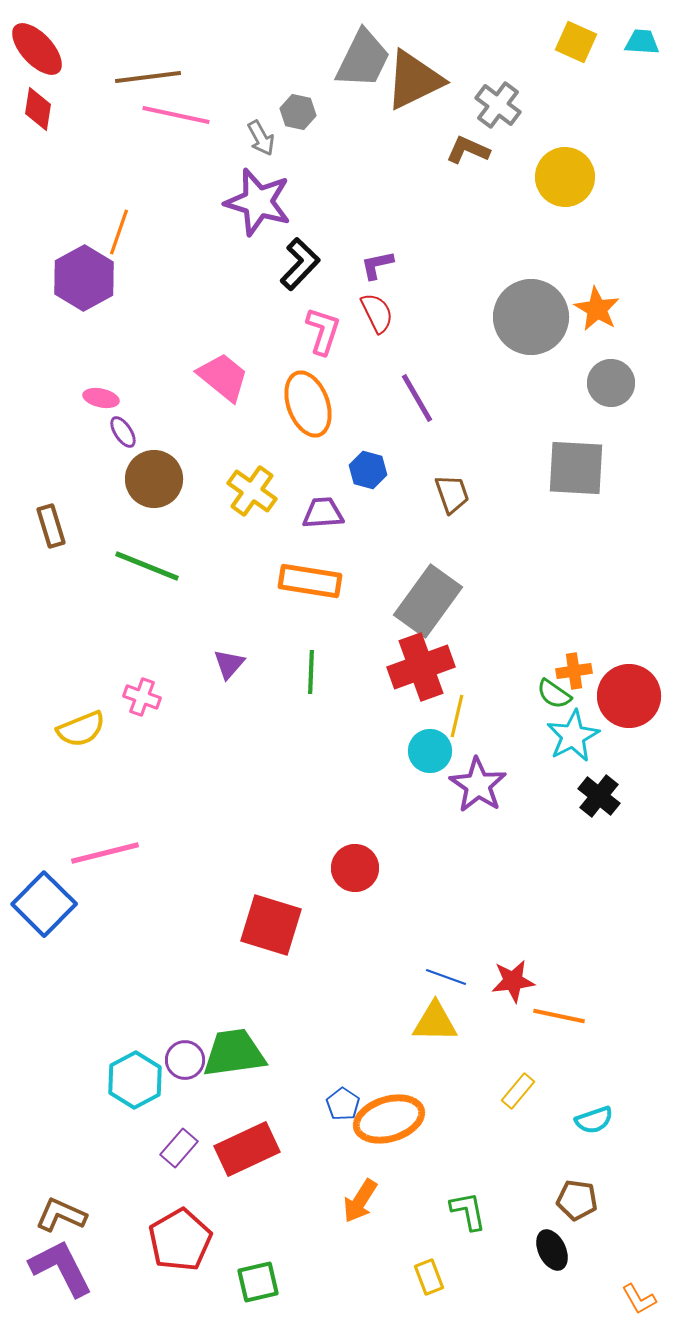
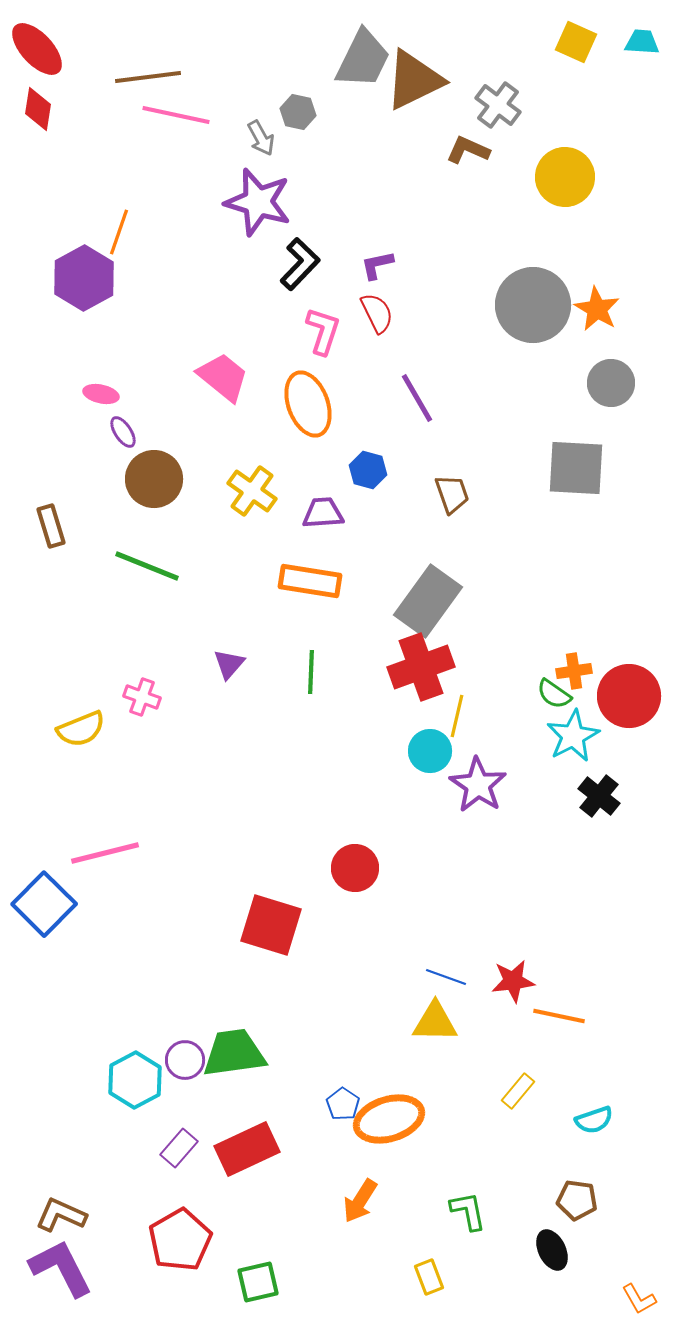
gray circle at (531, 317): moved 2 px right, 12 px up
pink ellipse at (101, 398): moved 4 px up
